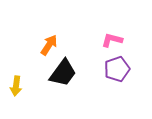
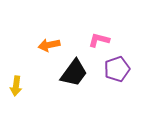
pink L-shape: moved 13 px left
orange arrow: rotated 135 degrees counterclockwise
black trapezoid: moved 11 px right
